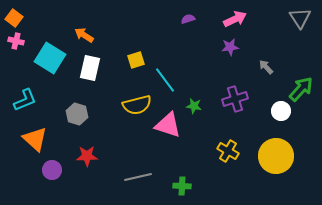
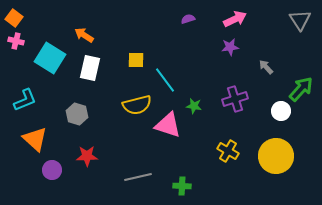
gray triangle: moved 2 px down
yellow square: rotated 18 degrees clockwise
